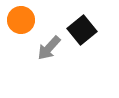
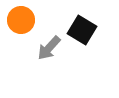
black square: rotated 20 degrees counterclockwise
